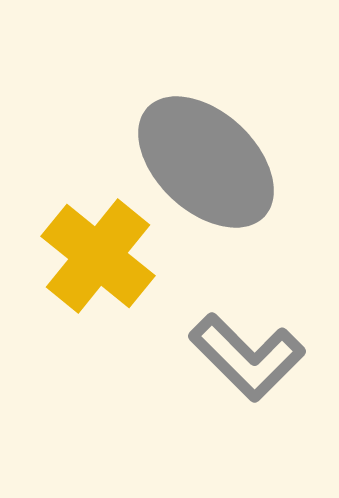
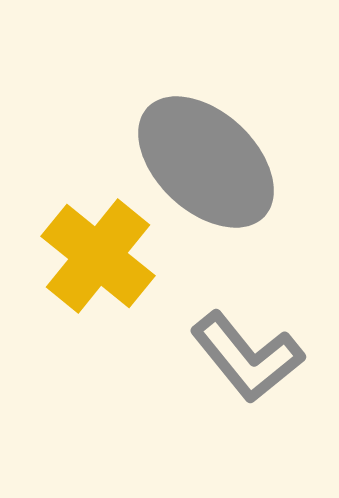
gray L-shape: rotated 6 degrees clockwise
